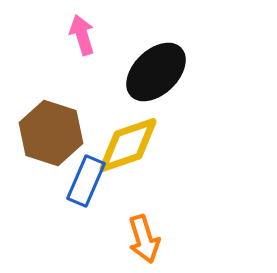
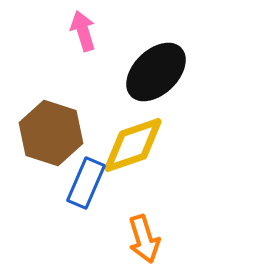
pink arrow: moved 1 px right, 4 px up
yellow diamond: moved 5 px right
blue rectangle: moved 2 px down
